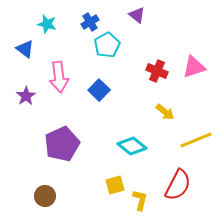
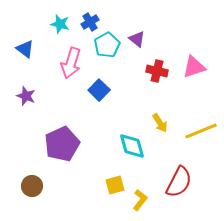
purple triangle: moved 24 px down
cyan star: moved 13 px right
red cross: rotated 10 degrees counterclockwise
pink arrow: moved 12 px right, 14 px up; rotated 24 degrees clockwise
purple star: rotated 18 degrees counterclockwise
yellow arrow: moved 5 px left, 11 px down; rotated 18 degrees clockwise
yellow line: moved 5 px right, 9 px up
cyan diamond: rotated 36 degrees clockwise
red semicircle: moved 1 px right, 3 px up
brown circle: moved 13 px left, 10 px up
yellow L-shape: rotated 25 degrees clockwise
